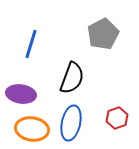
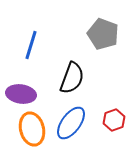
gray pentagon: rotated 24 degrees counterclockwise
blue line: moved 1 px down
red hexagon: moved 3 px left, 2 px down
blue ellipse: rotated 24 degrees clockwise
orange ellipse: rotated 68 degrees clockwise
